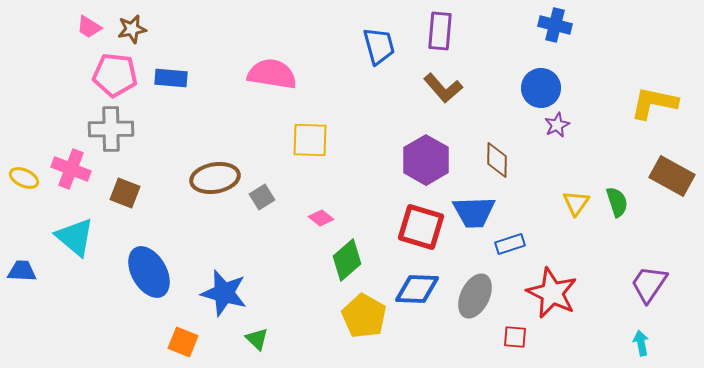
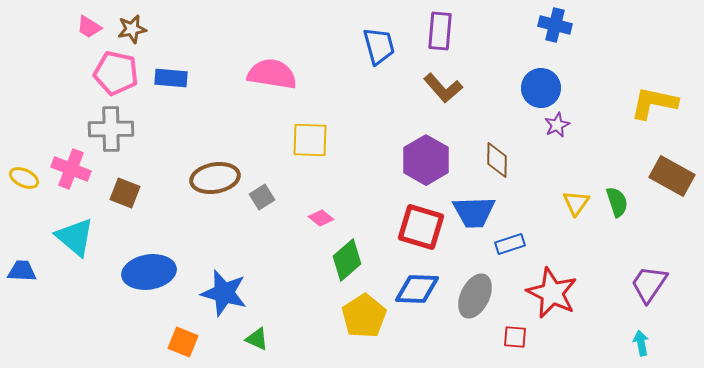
pink pentagon at (115, 75): moved 1 px right, 2 px up; rotated 6 degrees clockwise
blue ellipse at (149, 272): rotated 69 degrees counterclockwise
yellow pentagon at (364, 316): rotated 9 degrees clockwise
green triangle at (257, 339): rotated 20 degrees counterclockwise
